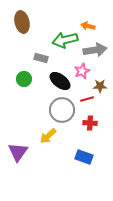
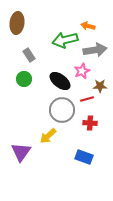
brown ellipse: moved 5 px left, 1 px down; rotated 20 degrees clockwise
gray rectangle: moved 12 px left, 3 px up; rotated 40 degrees clockwise
purple triangle: moved 3 px right
